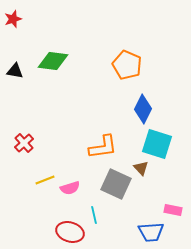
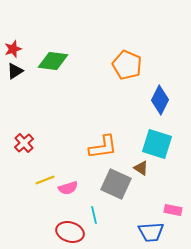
red star: moved 30 px down
black triangle: rotated 42 degrees counterclockwise
blue diamond: moved 17 px right, 9 px up
brown triangle: rotated 14 degrees counterclockwise
pink semicircle: moved 2 px left
